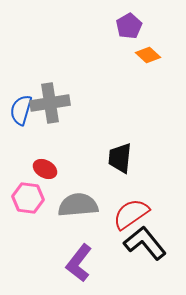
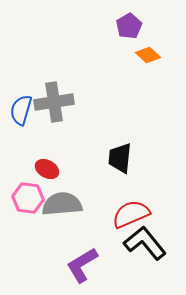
gray cross: moved 4 px right, 1 px up
red ellipse: moved 2 px right
gray semicircle: moved 16 px left, 1 px up
red semicircle: rotated 12 degrees clockwise
purple L-shape: moved 3 px right, 2 px down; rotated 21 degrees clockwise
